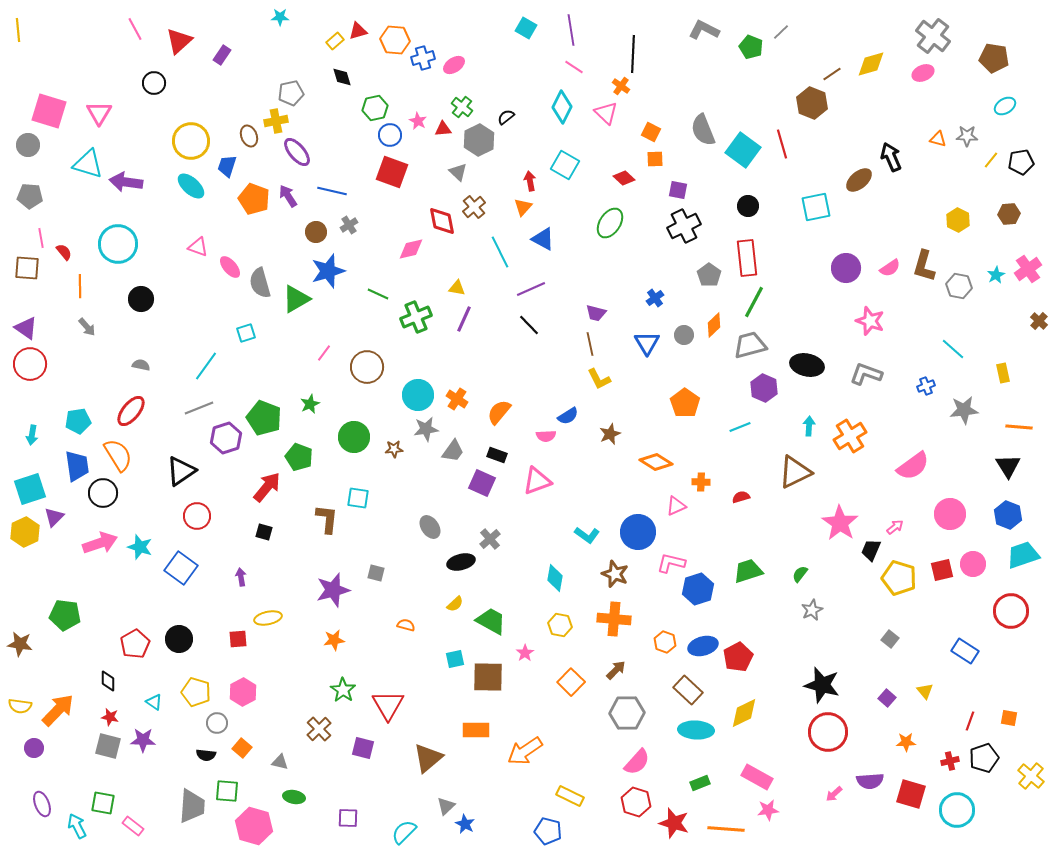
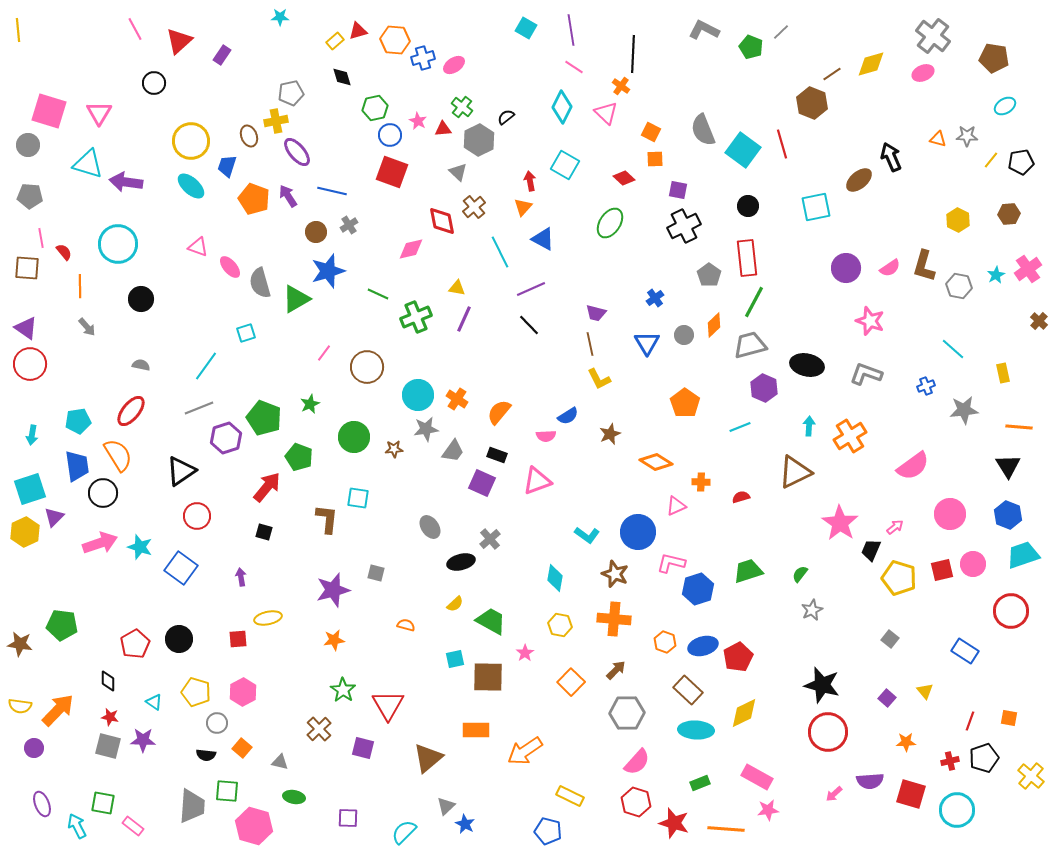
green pentagon at (65, 615): moved 3 px left, 10 px down
